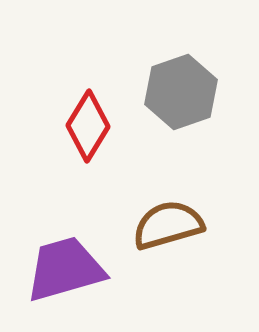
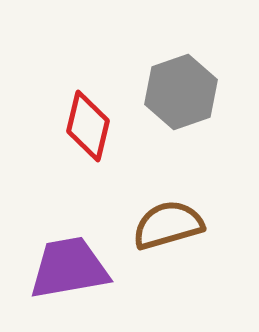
red diamond: rotated 18 degrees counterclockwise
purple trapezoid: moved 4 px right, 1 px up; rotated 6 degrees clockwise
